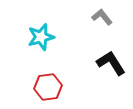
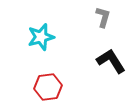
gray L-shape: moved 1 px right; rotated 55 degrees clockwise
black L-shape: moved 2 px up
